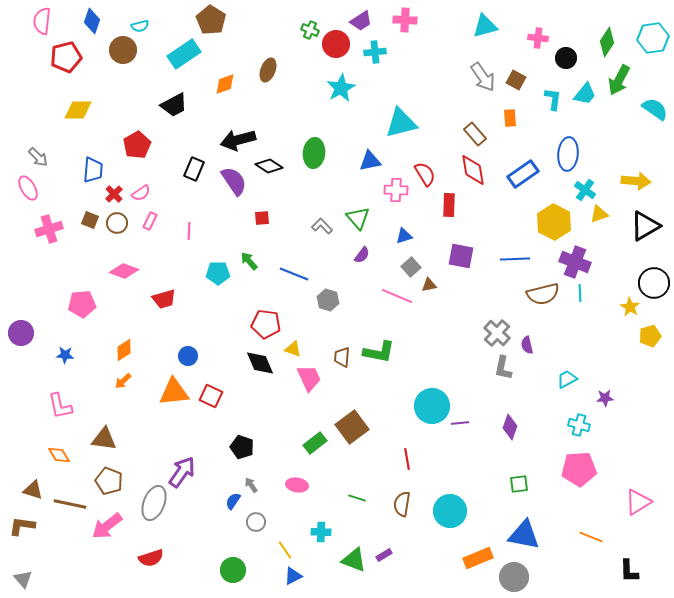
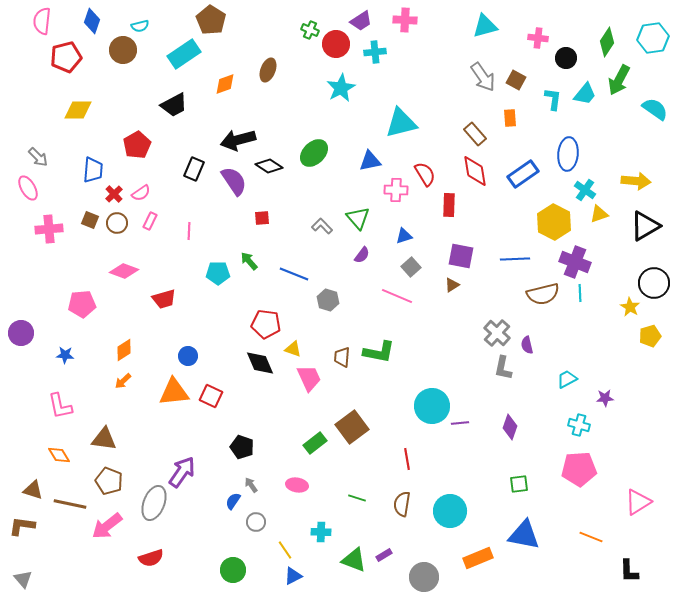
green ellipse at (314, 153): rotated 40 degrees clockwise
red diamond at (473, 170): moved 2 px right, 1 px down
pink cross at (49, 229): rotated 12 degrees clockwise
brown triangle at (429, 285): moved 23 px right; rotated 21 degrees counterclockwise
gray circle at (514, 577): moved 90 px left
